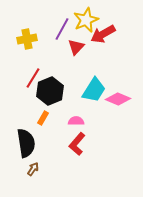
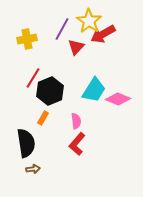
yellow star: moved 3 px right, 1 px down; rotated 15 degrees counterclockwise
pink semicircle: rotated 84 degrees clockwise
brown arrow: rotated 48 degrees clockwise
